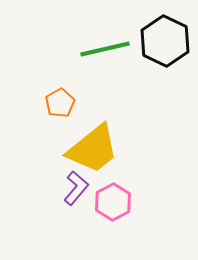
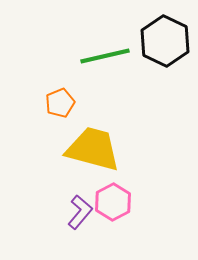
green line: moved 7 px down
orange pentagon: rotated 8 degrees clockwise
yellow trapezoid: rotated 126 degrees counterclockwise
purple L-shape: moved 4 px right, 24 px down
